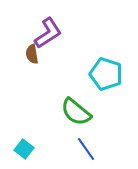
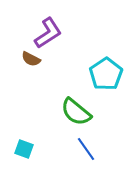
brown semicircle: moved 1 px left, 5 px down; rotated 54 degrees counterclockwise
cyan pentagon: rotated 20 degrees clockwise
cyan square: rotated 18 degrees counterclockwise
